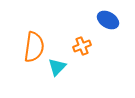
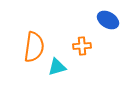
orange cross: rotated 18 degrees clockwise
cyan triangle: rotated 30 degrees clockwise
